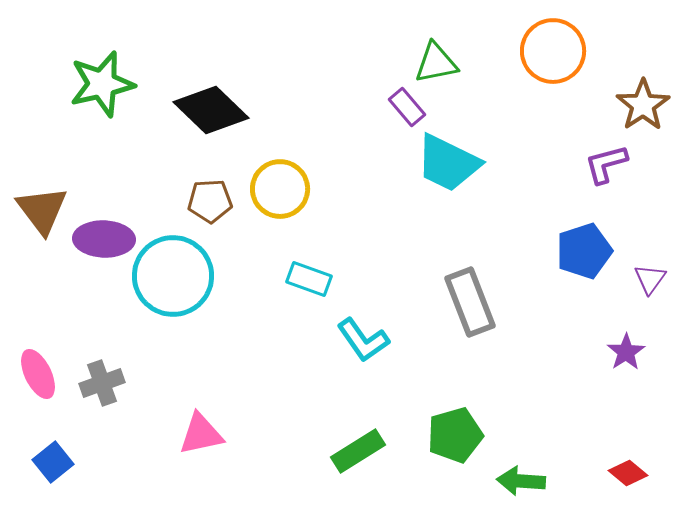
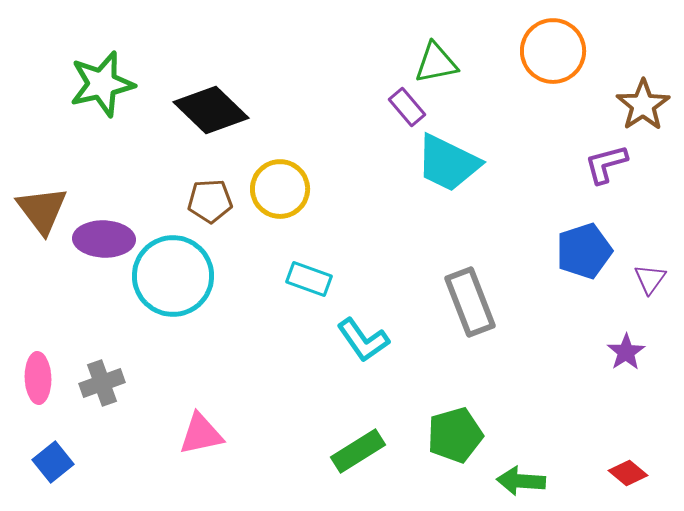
pink ellipse: moved 4 px down; rotated 24 degrees clockwise
